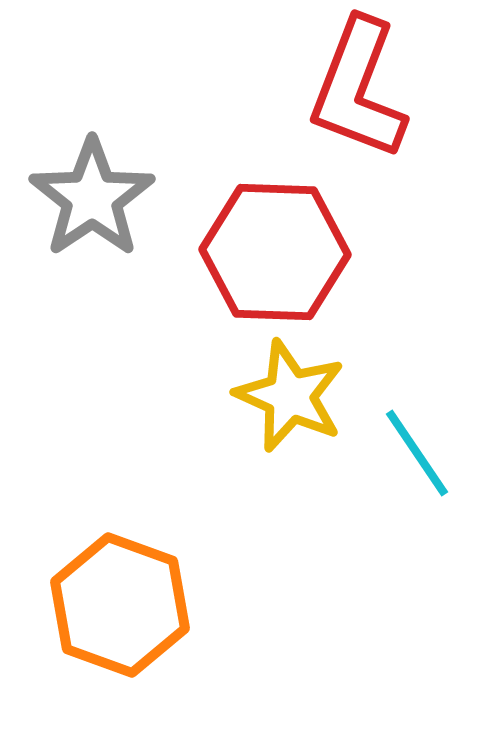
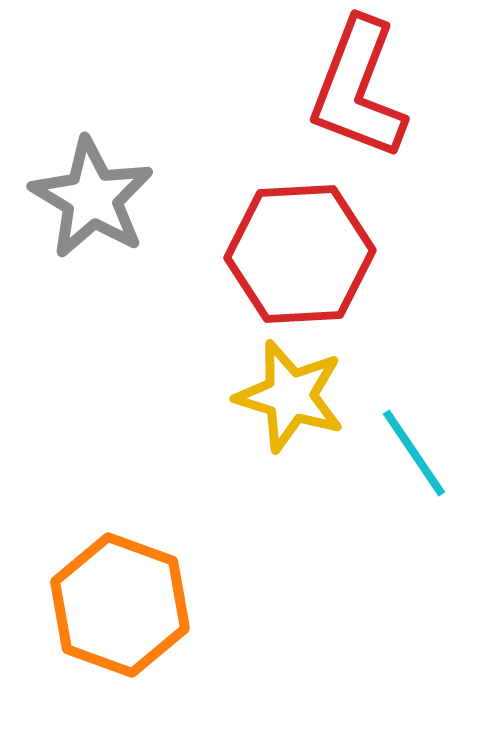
gray star: rotated 7 degrees counterclockwise
red hexagon: moved 25 px right, 2 px down; rotated 5 degrees counterclockwise
yellow star: rotated 7 degrees counterclockwise
cyan line: moved 3 px left
